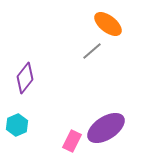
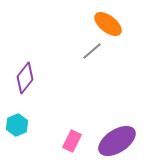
purple ellipse: moved 11 px right, 13 px down
